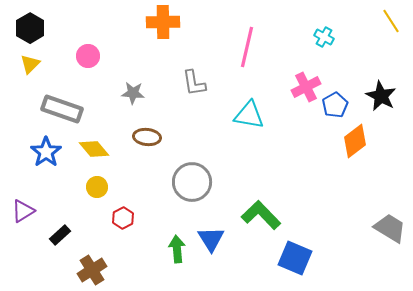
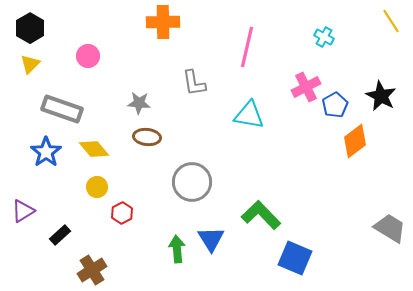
gray star: moved 6 px right, 10 px down
red hexagon: moved 1 px left, 5 px up
